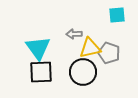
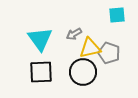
gray arrow: rotated 28 degrees counterclockwise
cyan triangle: moved 2 px right, 9 px up
